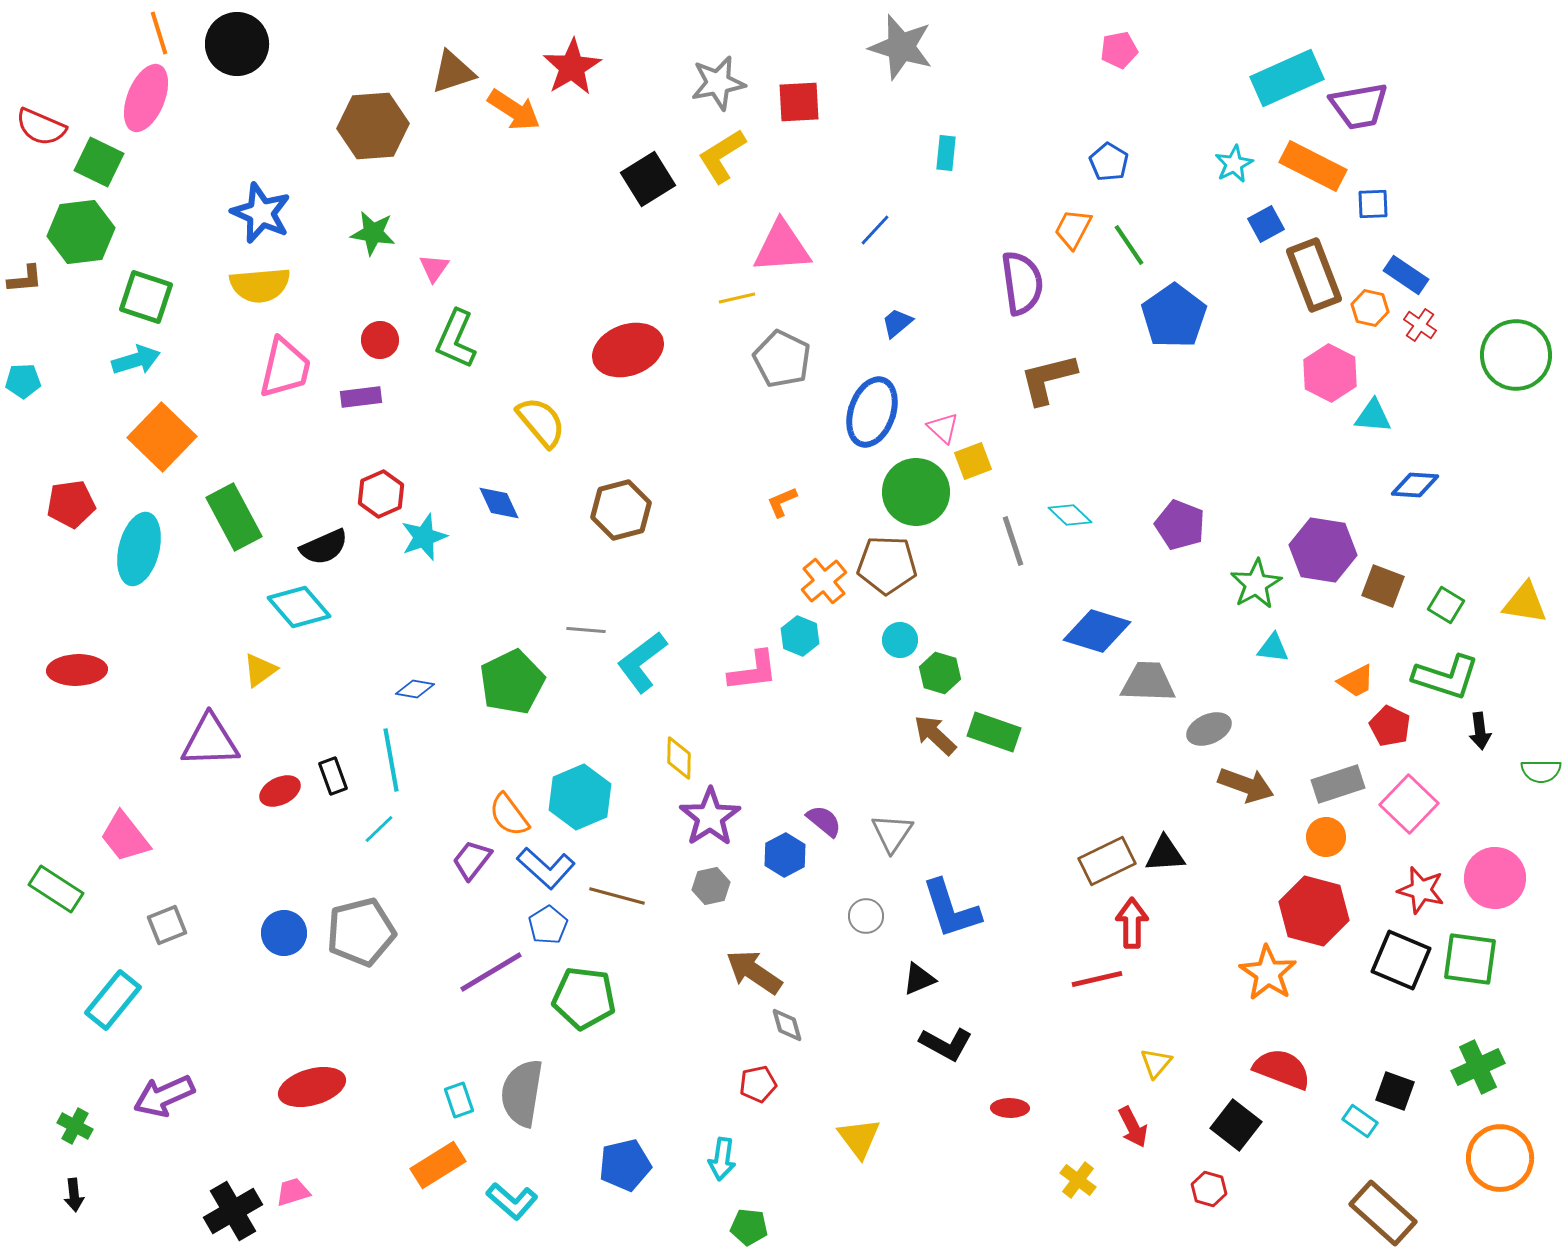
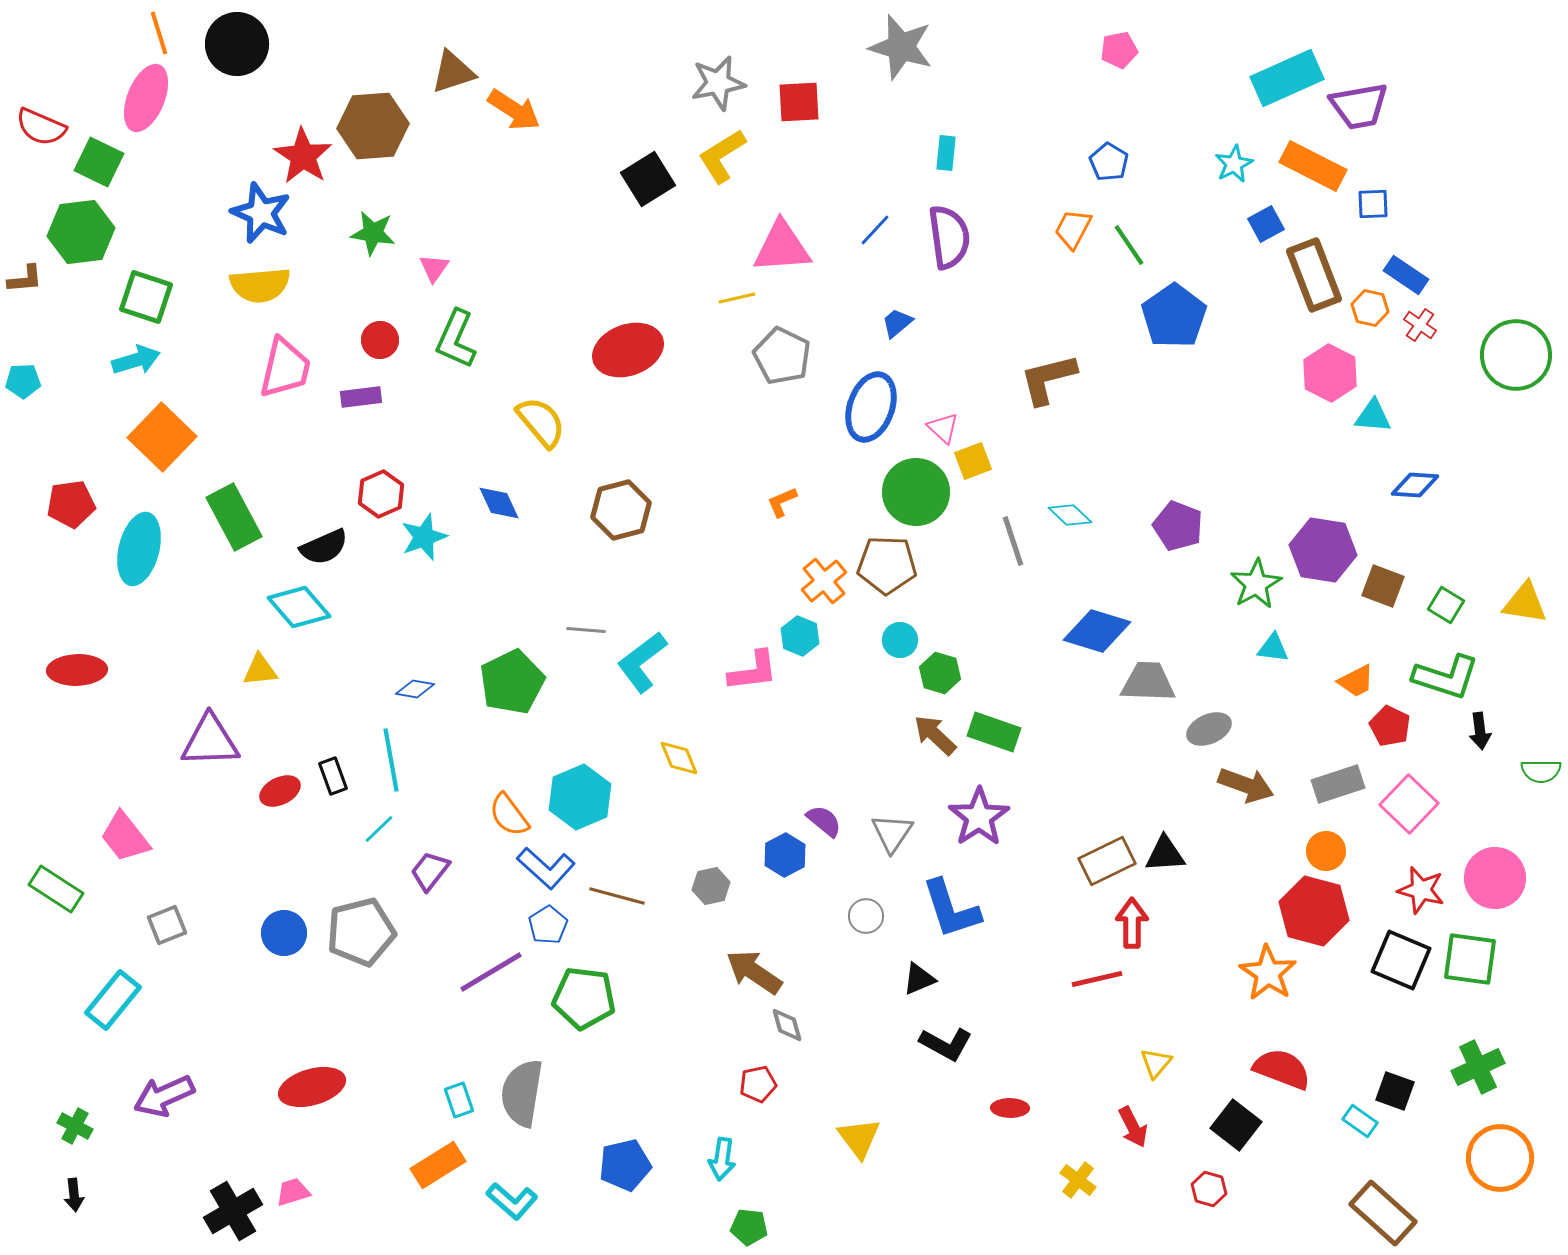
red star at (572, 67): moved 269 px left, 89 px down; rotated 8 degrees counterclockwise
purple semicircle at (1022, 283): moved 73 px left, 46 px up
gray pentagon at (782, 359): moved 3 px up
blue ellipse at (872, 412): moved 1 px left, 5 px up
purple pentagon at (1180, 525): moved 2 px left, 1 px down
yellow triangle at (260, 670): rotated 30 degrees clockwise
yellow diamond at (679, 758): rotated 24 degrees counterclockwise
purple star at (710, 817): moved 269 px right
orange circle at (1326, 837): moved 14 px down
purple trapezoid at (472, 860): moved 42 px left, 11 px down
